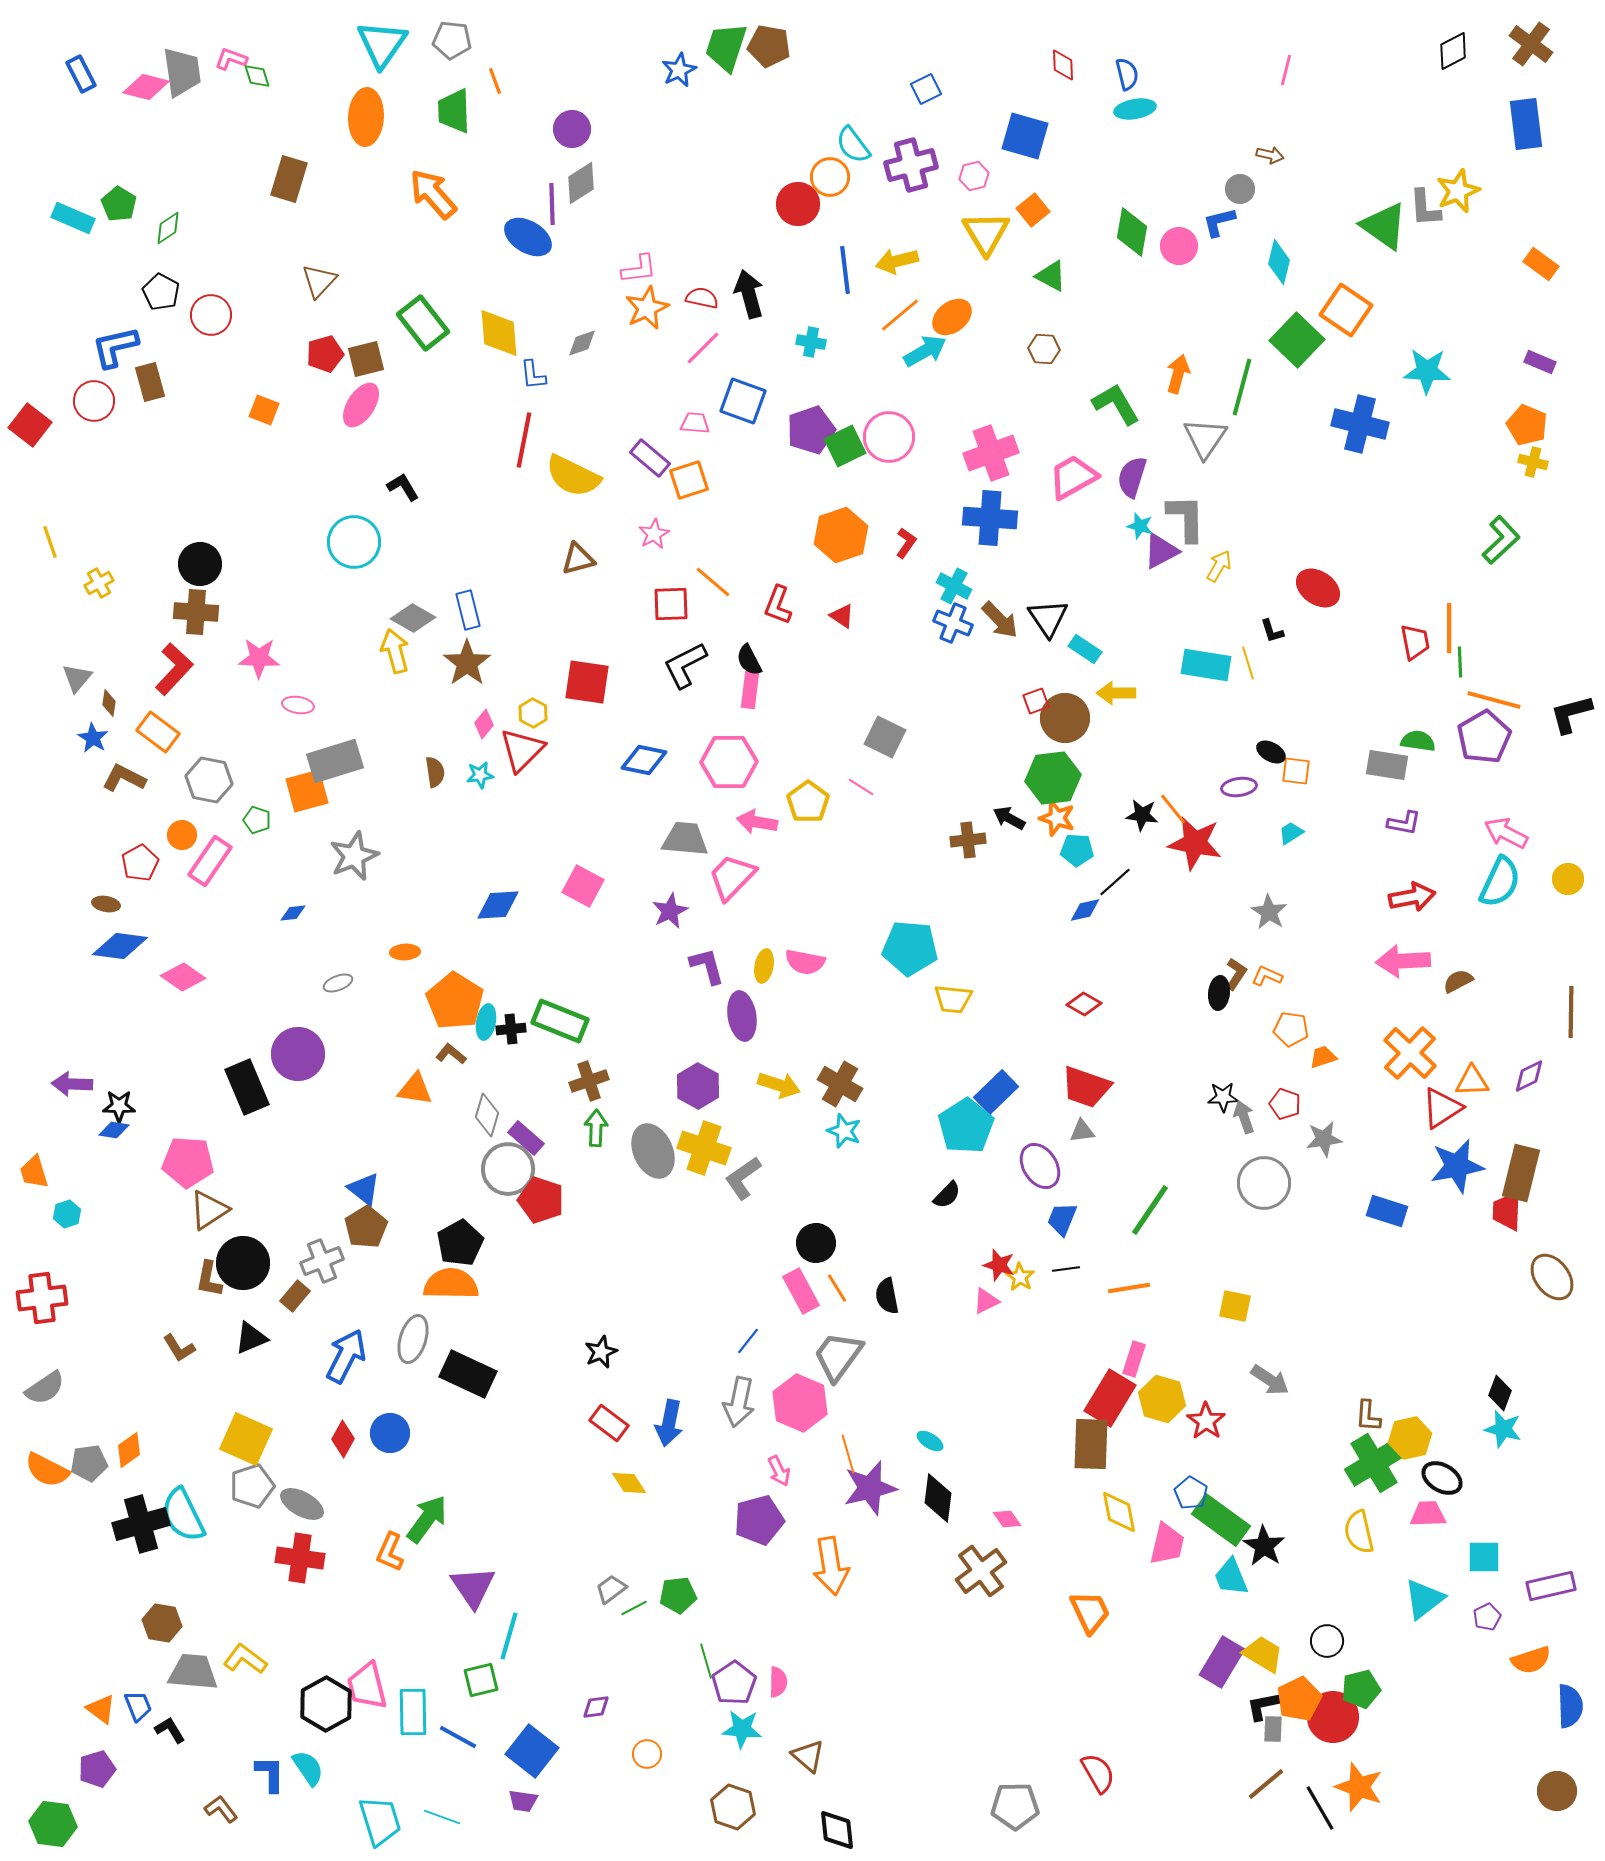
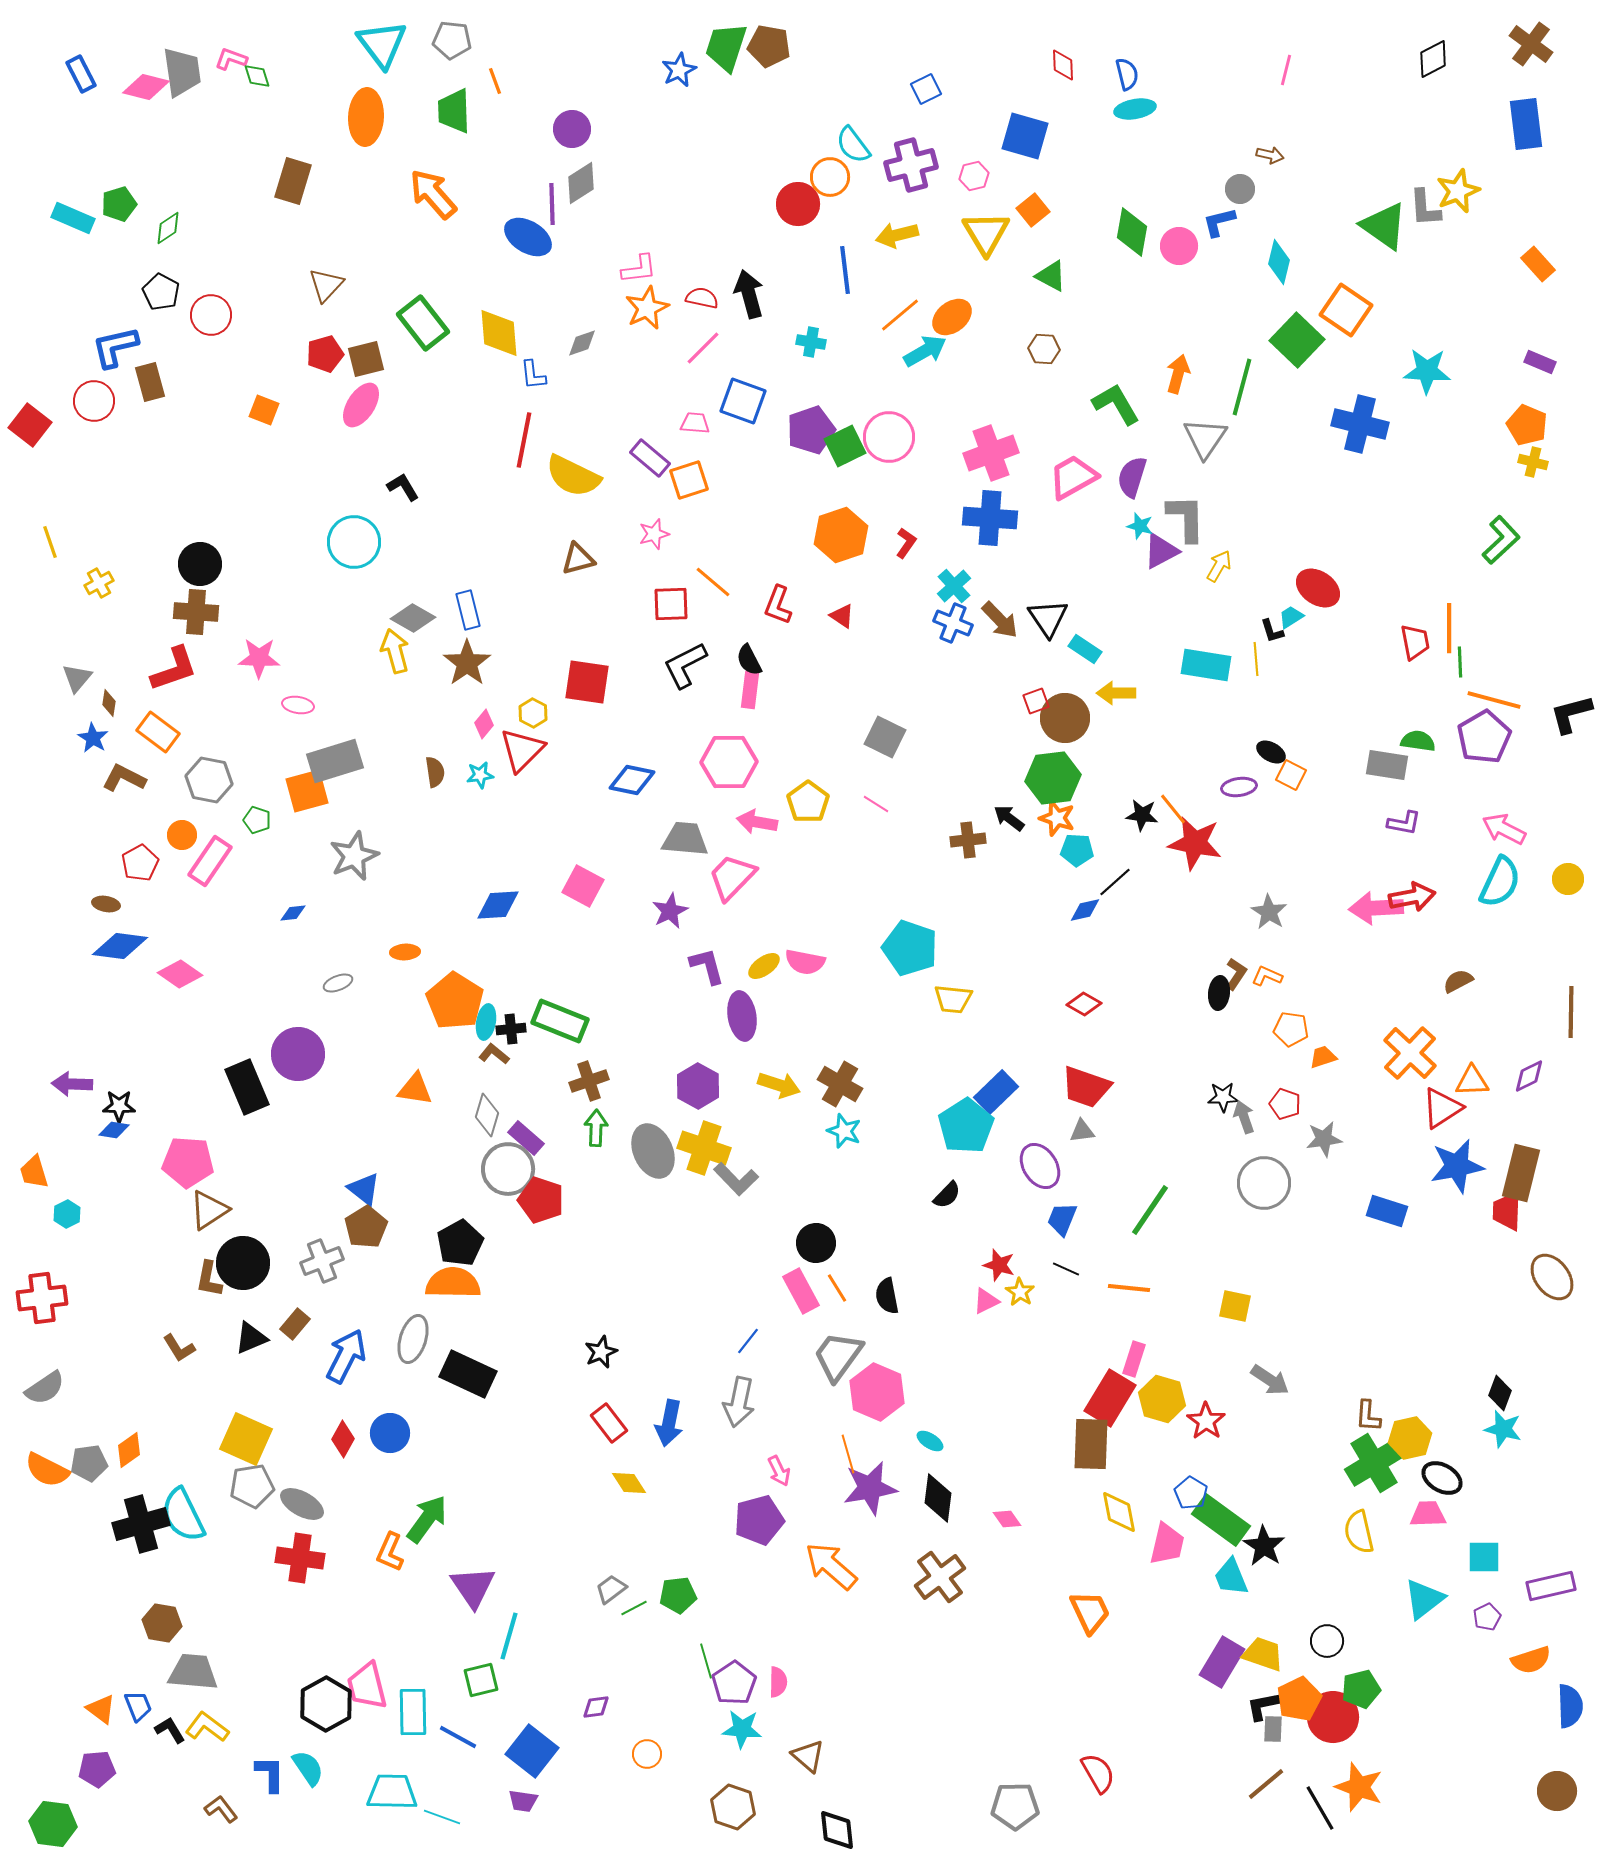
cyan triangle at (382, 44): rotated 12 degrees counterclockwise
black diamond at (1453, 51): moved 20 px left, 8 px down
brown rectangle at (289, 179): moved 4 px right, 2 px down
green pentagon at (119, 204): rotated 24 degrees clockwise
yellow arrow at (897, 261): moved 26 px up
orange rectangle at (1541, 264): moved 3 px left; rotated 12 degrees clockwise
brown triangle at (319, 281): moved 7 px right, 4 px down
pink star at (654, 534): rotated 12 degrees clockwise
cyan cross at (954, 586): rotated 20 degrees clockwise
yellow line at (1248, 663): moved 8 px right, 4 px up; rotated 12 degrees clockwise
red L-shape at (174, 669): rotated 28 degrees clockwise
blue diamond at (644, 760): moved 12 px left, 20 px down
orange square at (1296, 771): moved 5 px left, 4 px down; rotated 20 degrees clockwise
pink line at (861, 787): moved 15 px right, 17 px down
black arrow at (1009, 818): rotated 8 degrees clockwise
cyan trapezoid at (1291, 833): moved 216 px up
pink arrow at (1506, 833): moved 2 px left, 4 px up
cyan pentagon at (910, 948): rotated 14 degrees clockwise
pink arrow at (1403, 961): moved 27 px left, 53 px up
yellow ellipse at (764, 966): rotated 44 degrees clockwise
pink diamond at (183, 977): moved 3 px left, 3 px up
brown L-shape at (451, 1054): moved 43 px right
gray L-shape at (743, 1178): moved 7 px left, 1 px down; rotated 99 degrees counterclockwise
cyan hexagon at (67, 1214): rotated 8 degrees counterclockwise
black line at (1066, 1269): rotated 32 degrees clockwise
yellow star at (1020, 1277): moved 15 px down
orange semicircle at (451, 1284): moved 2 px right, 1 px up
orange line at (1129, 1288): rotated 15 degrees clockwise
brown rectangle at (295, 1296): moved 28 px down
pink hexagon at (800, 1403): moved 77 px right, 11 px up
red rectangle at (609, 1423): rotated 15 degrees clockwise
gray pentagon at (252, 1486): rotated 9 degrees clockwise
purple star at (870, 1488): rotated 4 degrees clockwise
orange arrow at (831, 1566): rotated 140 degrees clockwise
brown cross at (981, 1571): moved 41 px left, 6 px down
yellow trapezoid at (1263, 1654): rotated 12 degrees counterclockwise
yellow L-shape at (245, 1659): moved 38 px left, 68 px down
purple pentagon at (97, 1769): rotated 12 degrees clockwise
cyan trapezoid at (380, 1821): moved 12 px right, 29 px up; rotated 72 degrees counterclockwise
